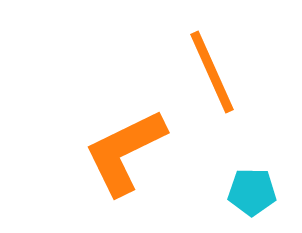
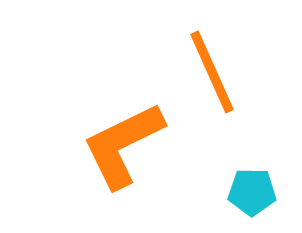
orange L-shape: moved 2 px left, 7 px up
